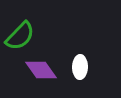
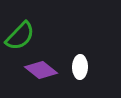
purple diamond: rotated 16 degrees counterclockwise
